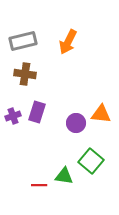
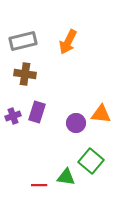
green triangle: moved 2 px right, 1 px down
